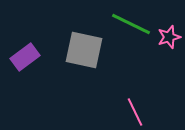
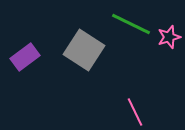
gray square: rotated 21 degrees clockwise
